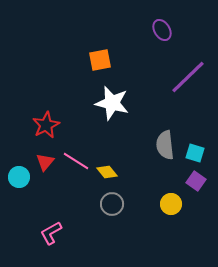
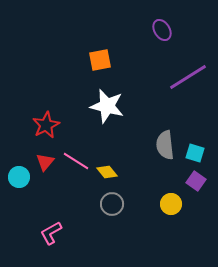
purple line: rotated 12 degrees clockwise
white star: moved 5 px left, 3 px down
